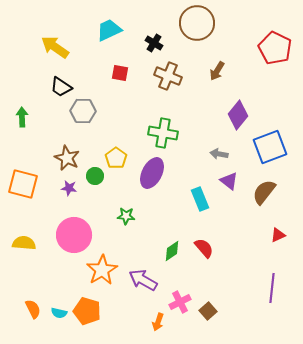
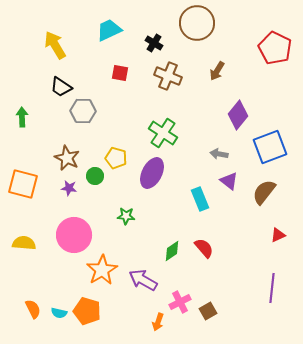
yellow arrow: moved 2 px up; rotated 24 degrees clockwise
green cross: rotated 24 degrees clockwise
yellow pentagon: rotated 20 degrees counterclockwise
brown square: rotated 12 degrees clockwise
